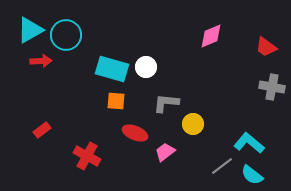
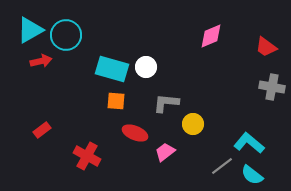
red arrow: rotated 10 degrees counterclockwise
